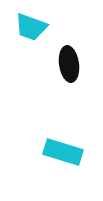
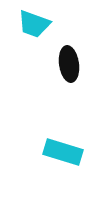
cyan trapezoid: moved 3 px right, 3 px up
